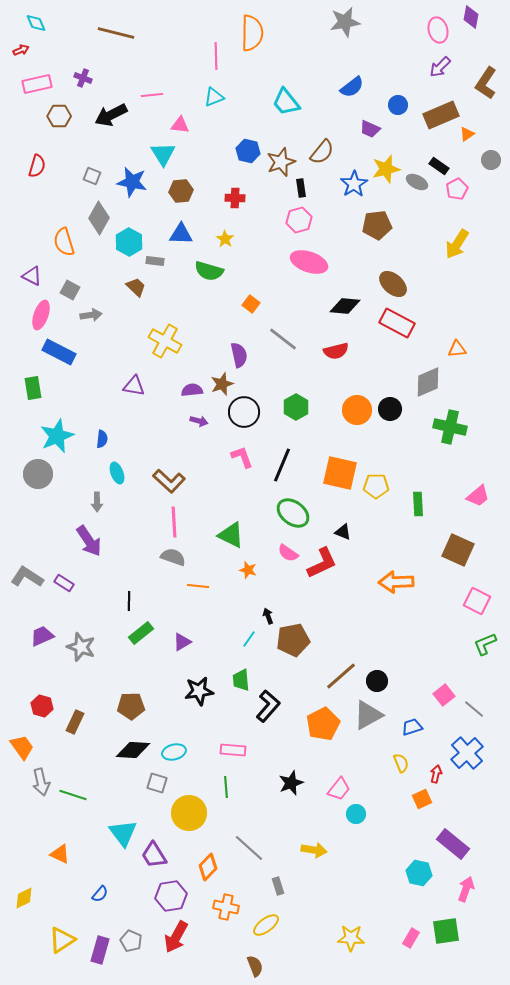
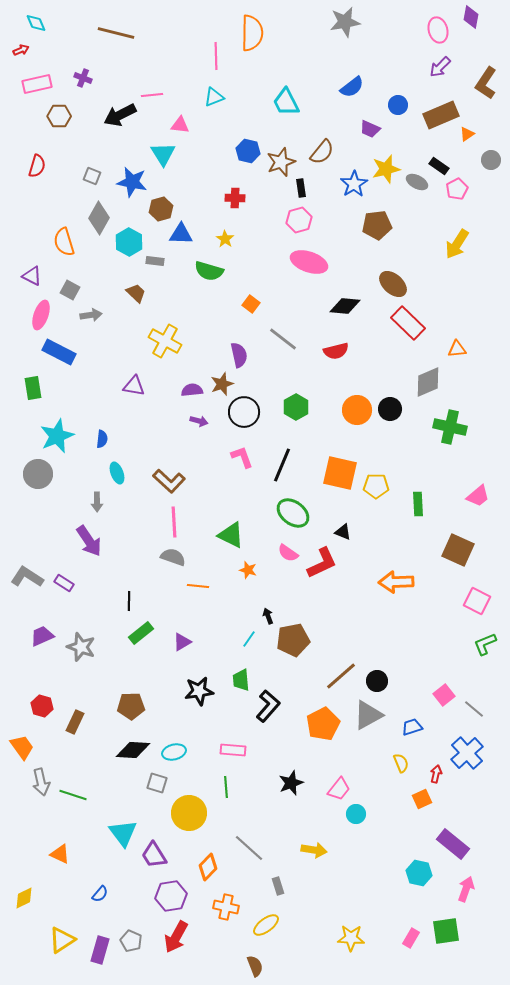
cyan trapezoid at (286, 102): rotated 12 degrees clockwise
black arrow at (111, 115): moved 9 px right
brown hexagon at (181, 191): moved 20 px left, 18 px down; rotated 10 degrees counterclockwise
brown trapezoid at (136, 287): moved 6 px down
red rectangle at (397, 323): moved 11 px right; rotated 16 degrees clockwise
